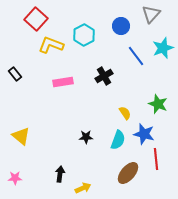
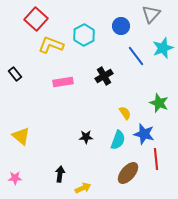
green star: moved 1 px right, 1 px up
